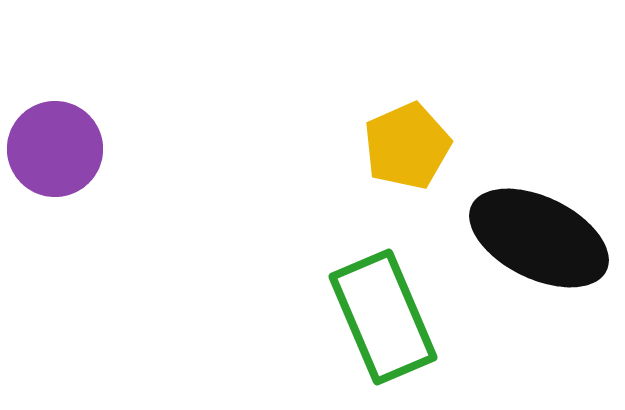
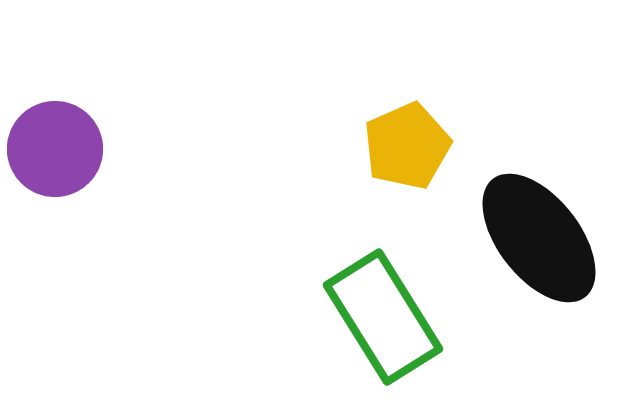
black ellipse: rotated 26 degrees clockwise
green rectangle: rotated 9 degrees counterclockwise
